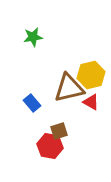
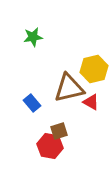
yellow hexagon: moved 3 px right, 6 px up
